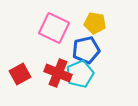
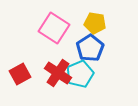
pink square: rotated 8 degrees clockwise
blue pentagon: moved 4 px right, 2 px up; rotated 20 degrees counterclockwise
red cross: rotated 12 degrees clockwise
